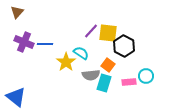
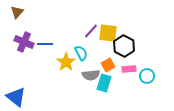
cyan semicircle: rotated 28 degrees clockwise
orange square: rotated 24 degrees clockwise
cyan circle: moved 1 px right
pink rectangle: moved 13 px up
